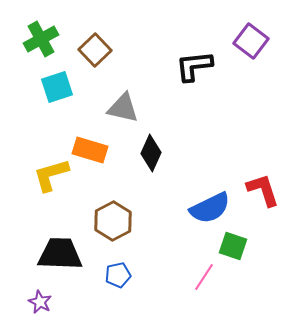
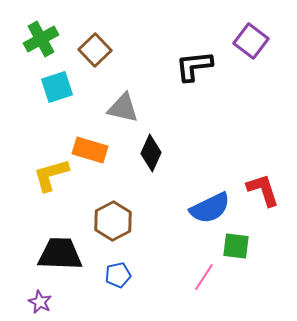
green square: moved 3 px right; rotated 12 degrees counterclockwise
